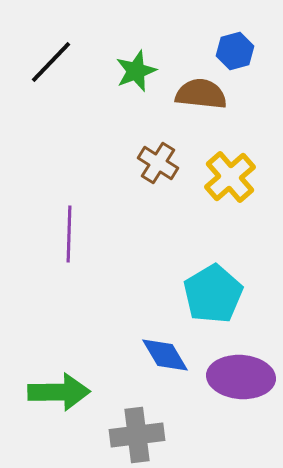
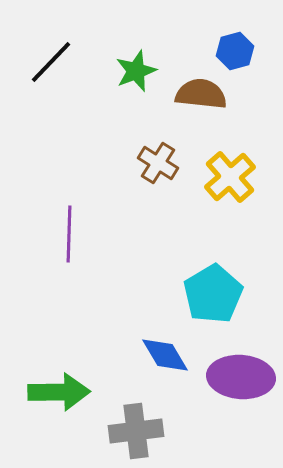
gray cross: moved 1 px left, 4 px up
